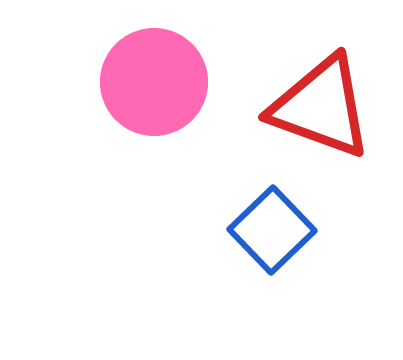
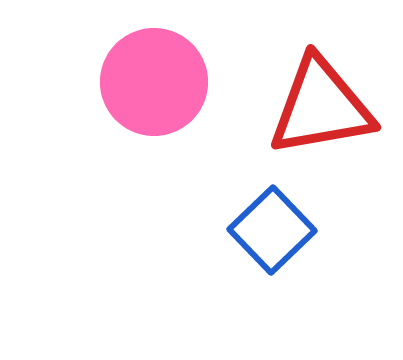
red triangle: rotated 30 degrees counterclockwise
